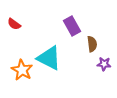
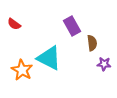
brown semicircle: moved 1 px up
